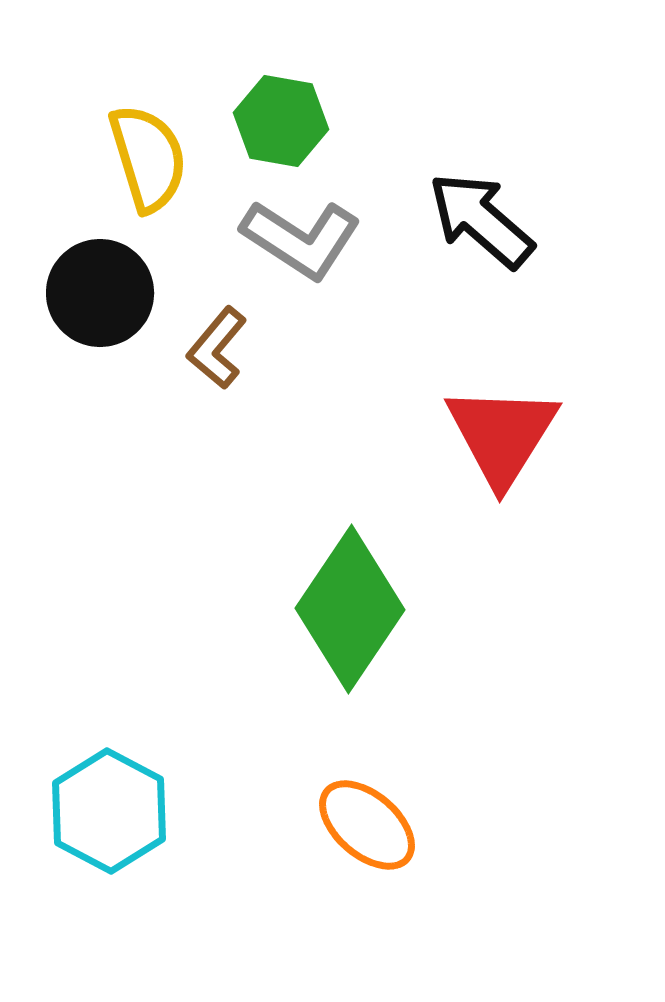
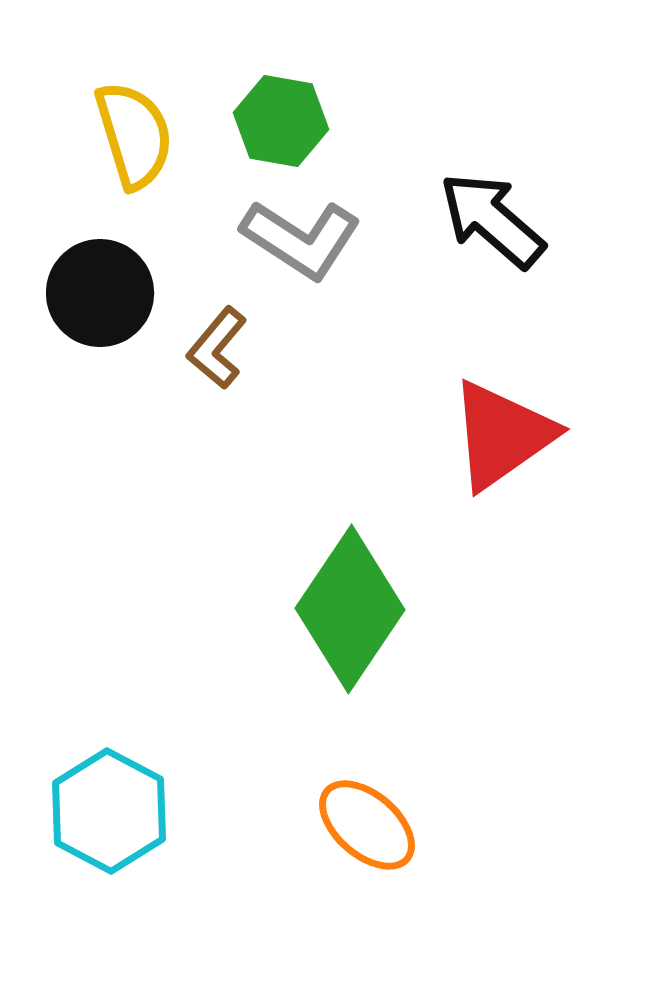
yellow semicircle: moved 14 px left, 23 px up
black arrow: moved 11 px right
red triangle: rotated 23 degrees clockwise
